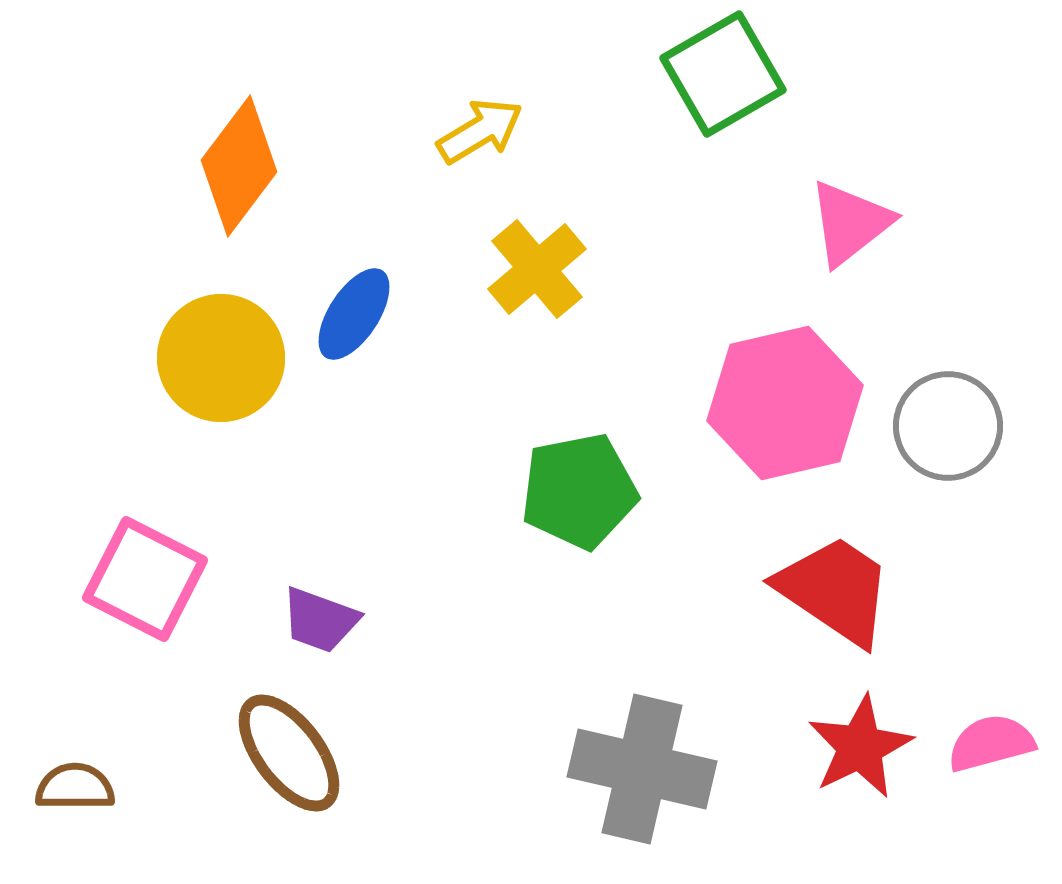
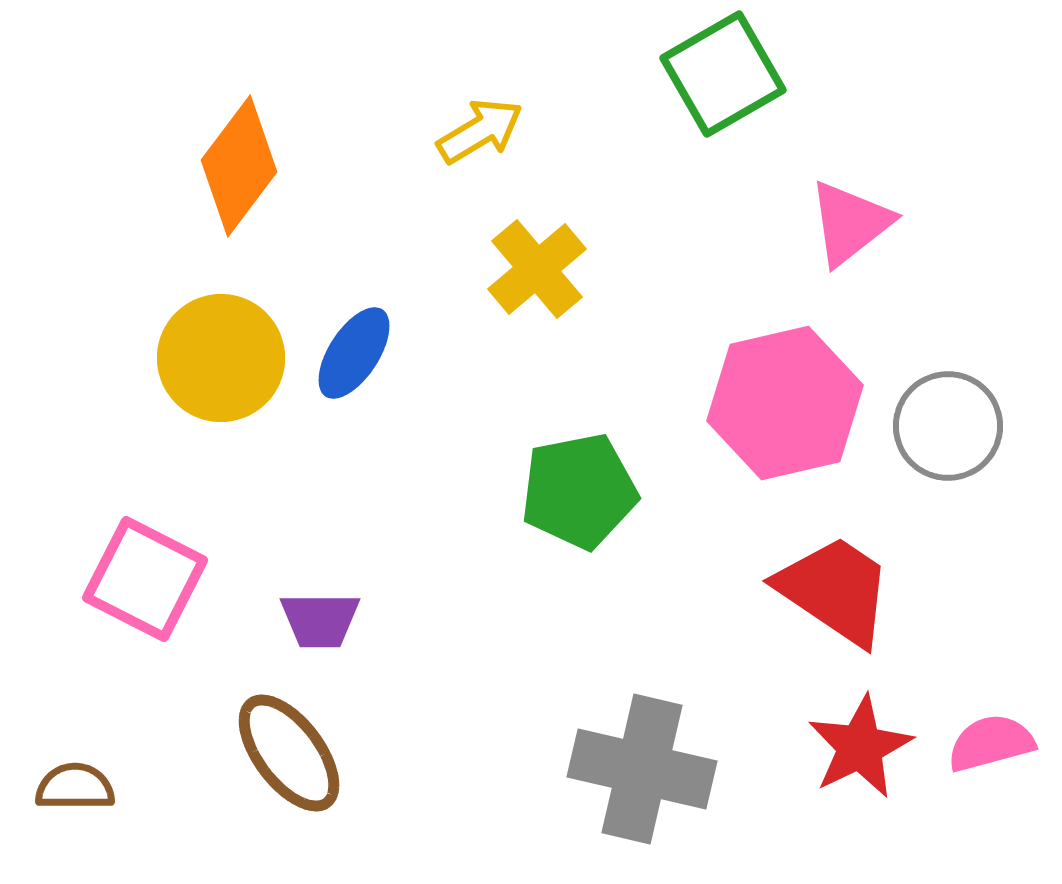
blue ellipse: moved 39 px down
purple trapezoid: rotated 20 degrees counterclockwise
